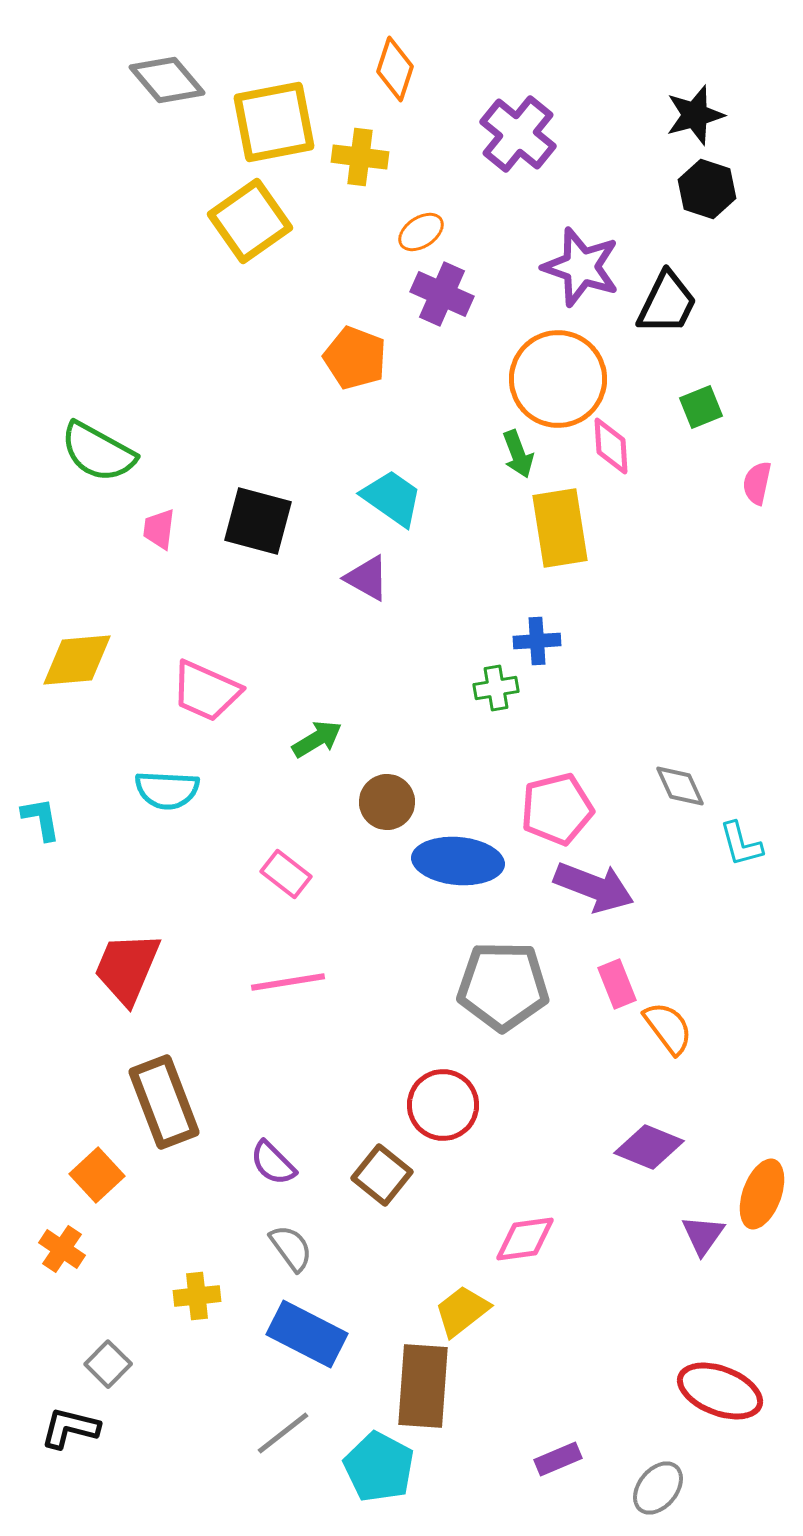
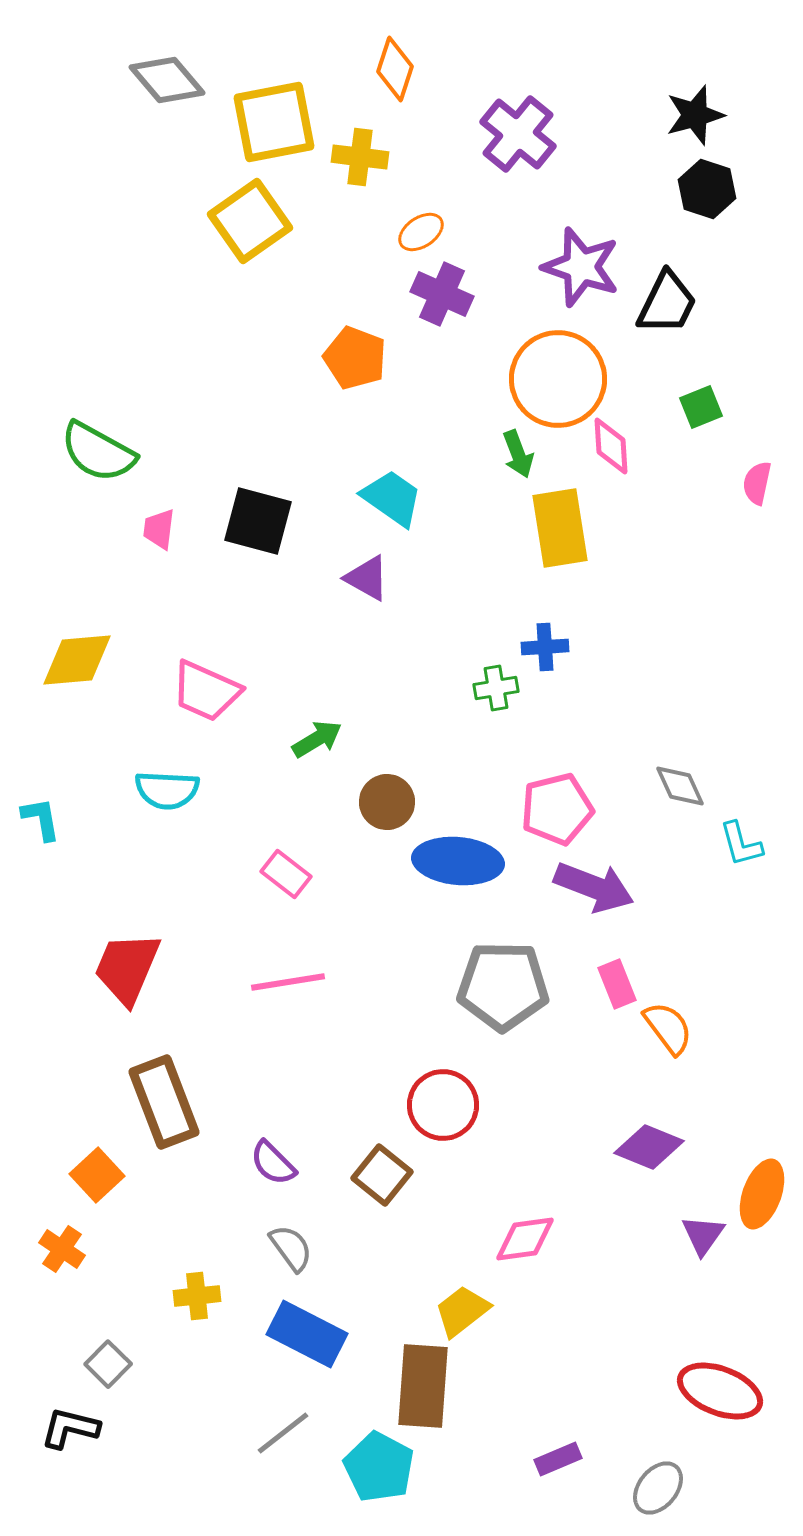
blue cross at (537, 641): moved 8 px right, 6 px down
